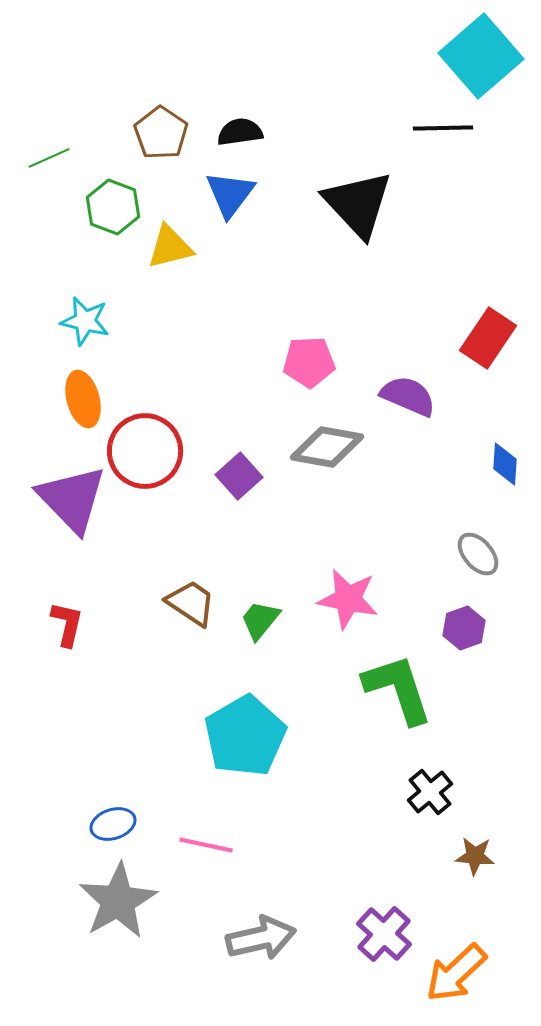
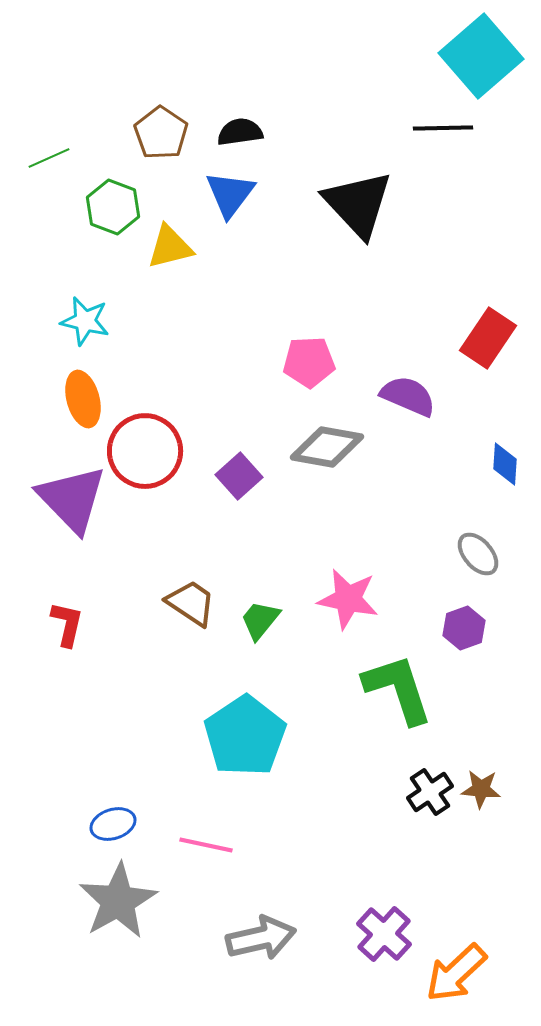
cyan pentagon: rotated 4 degrees counterclockwise
black cross: rotated 6 degrees clockwise
brown star: moved 6 px right, 67 px up
